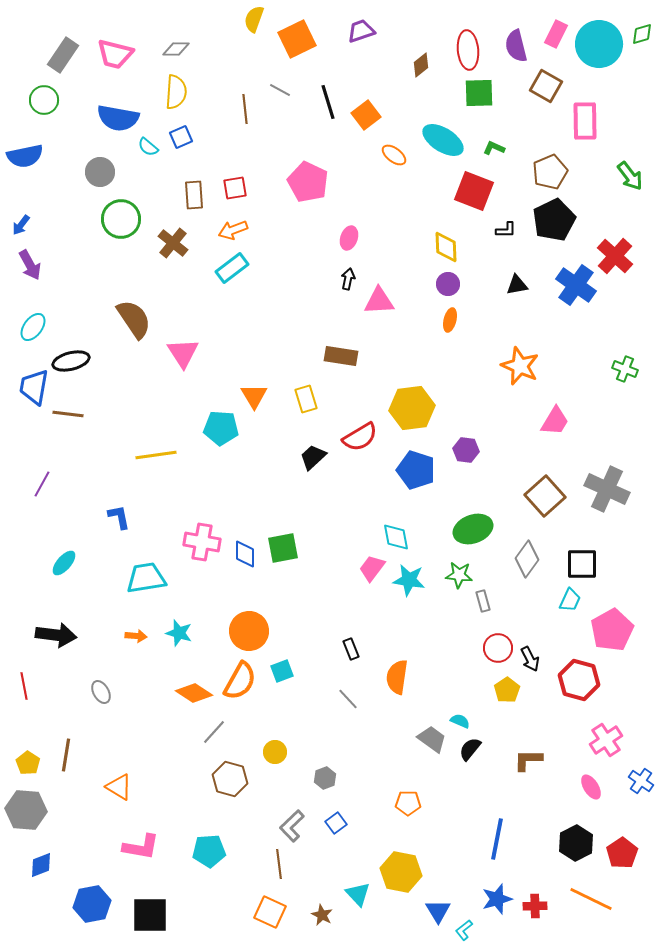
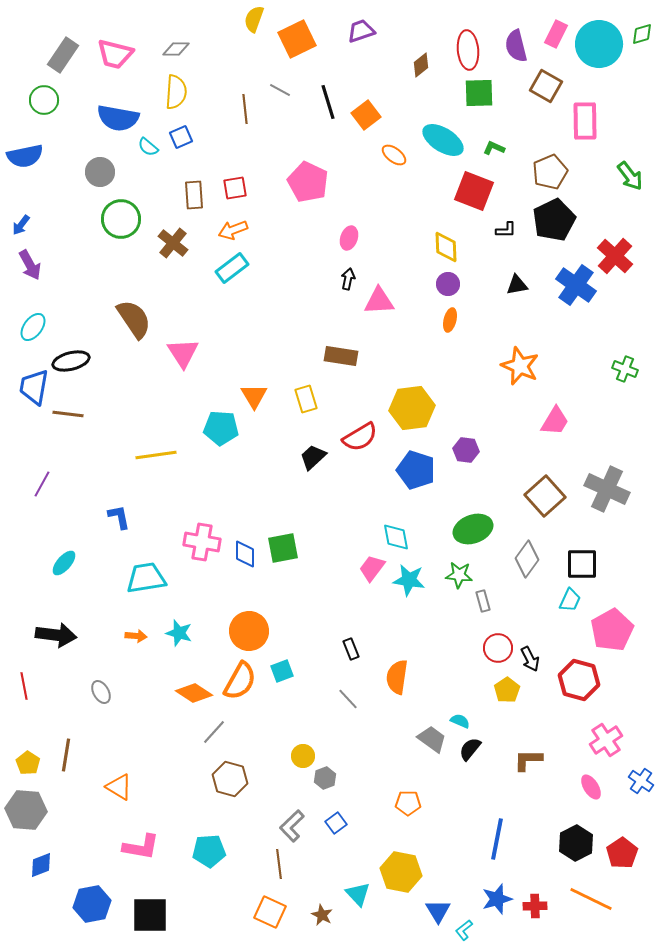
yellow circle at (275, 752): moved 28 px right, 4 px down
